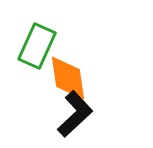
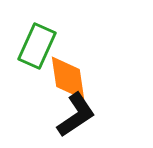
black L-shape: moved 1 px right, 1 px down; rotated 9 degrees clockwise
